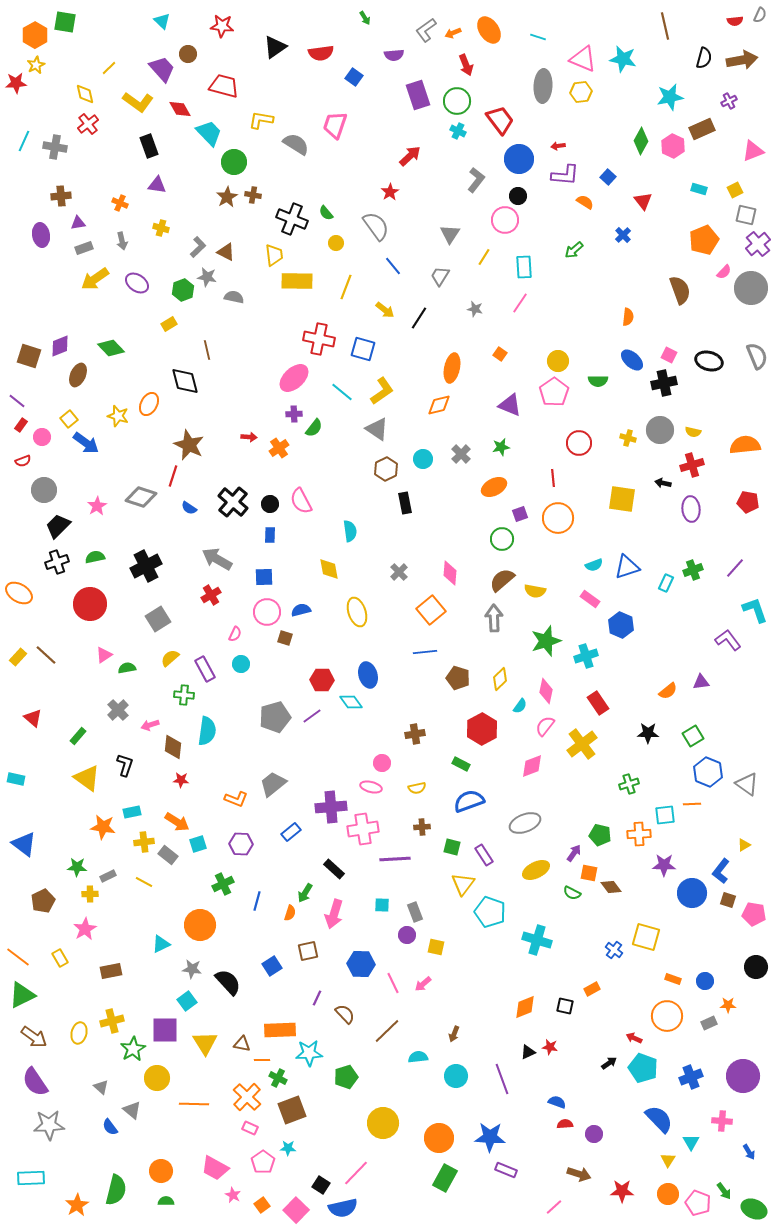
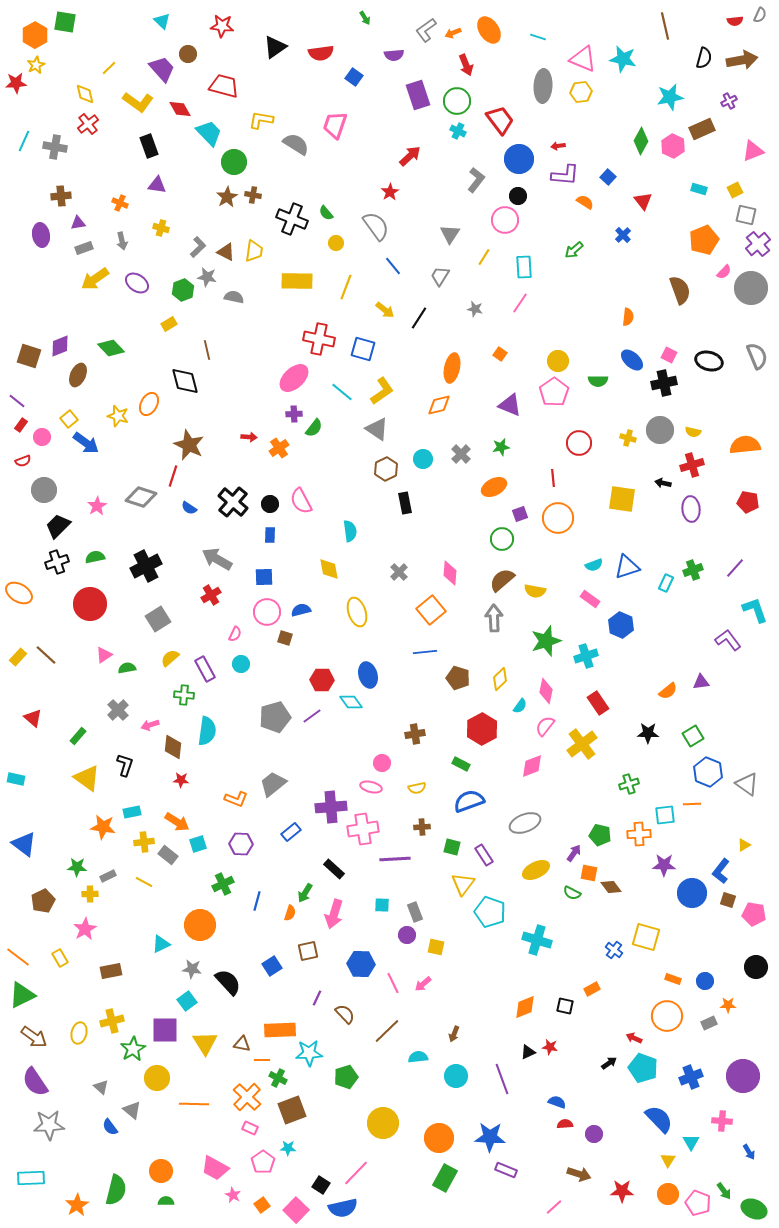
yellow trapezoid at (274, 255): moved 20 px left, 4 px up; rotated 15 degrees clockwise
